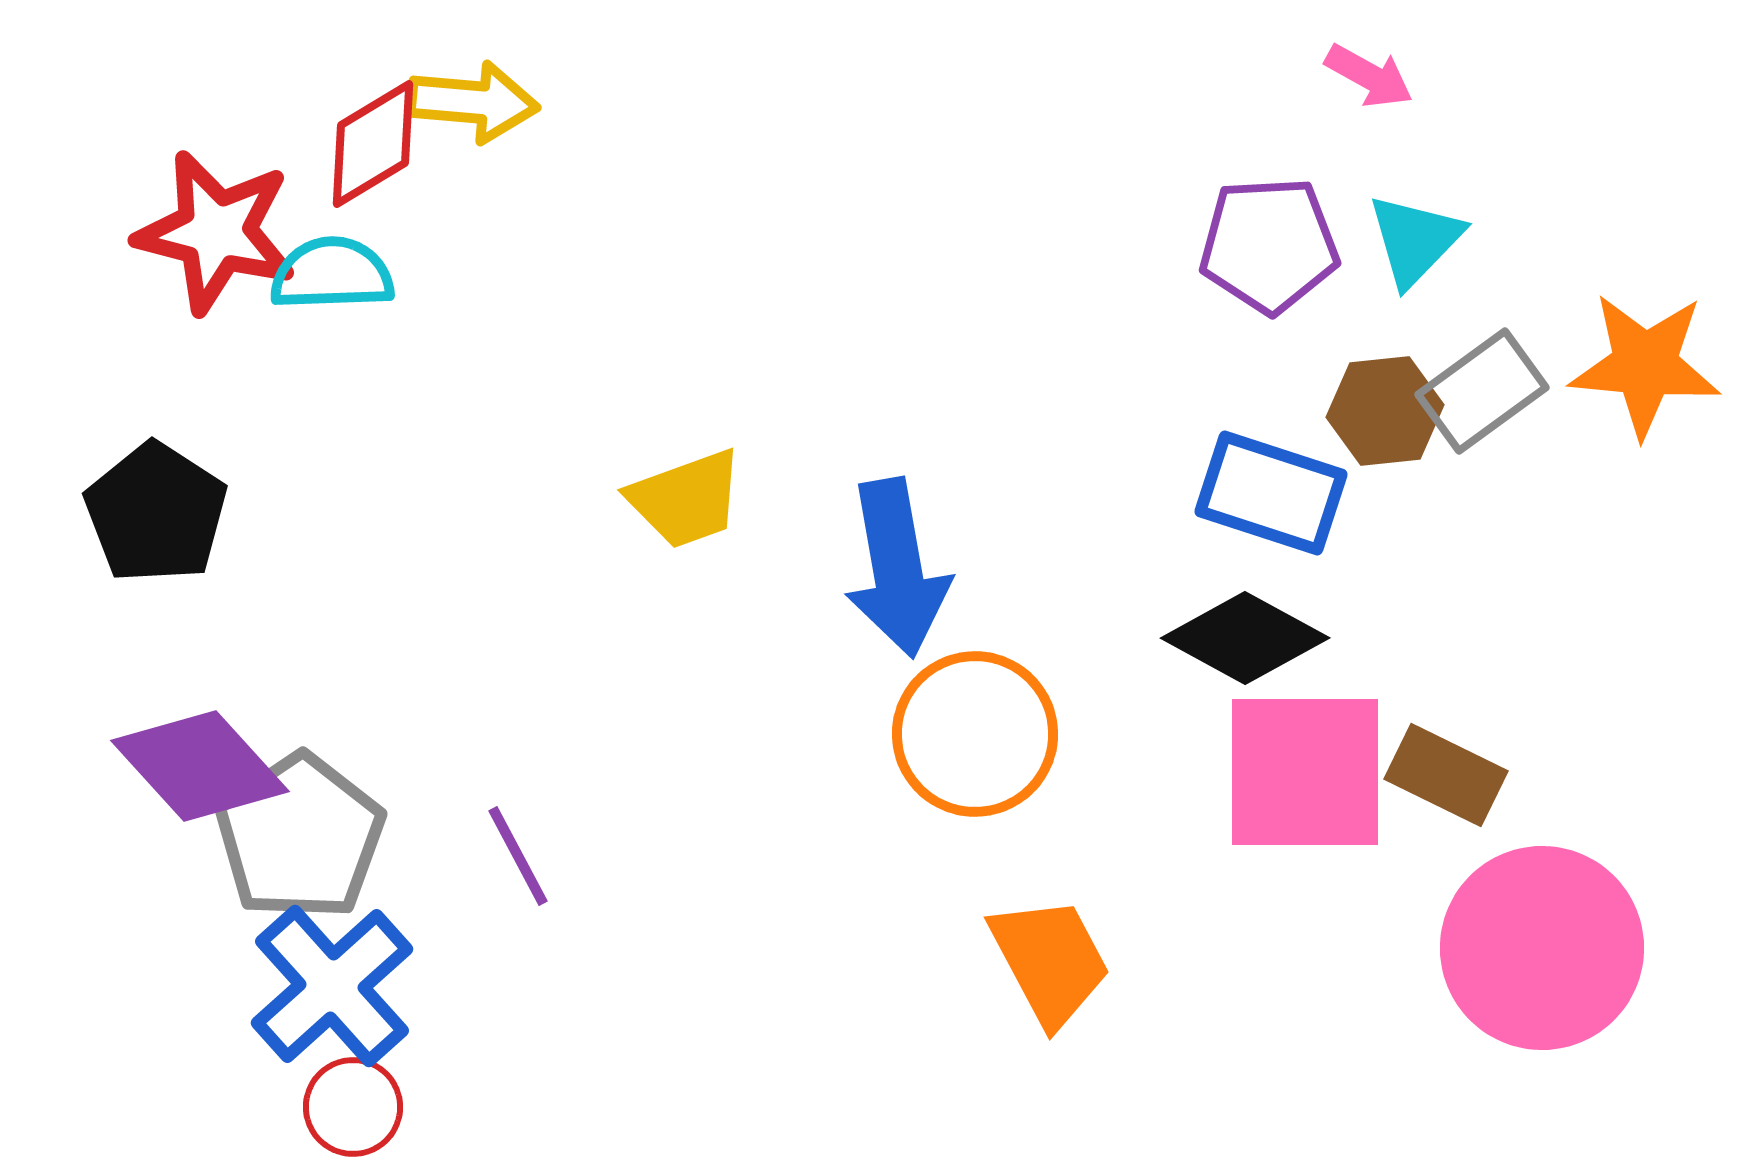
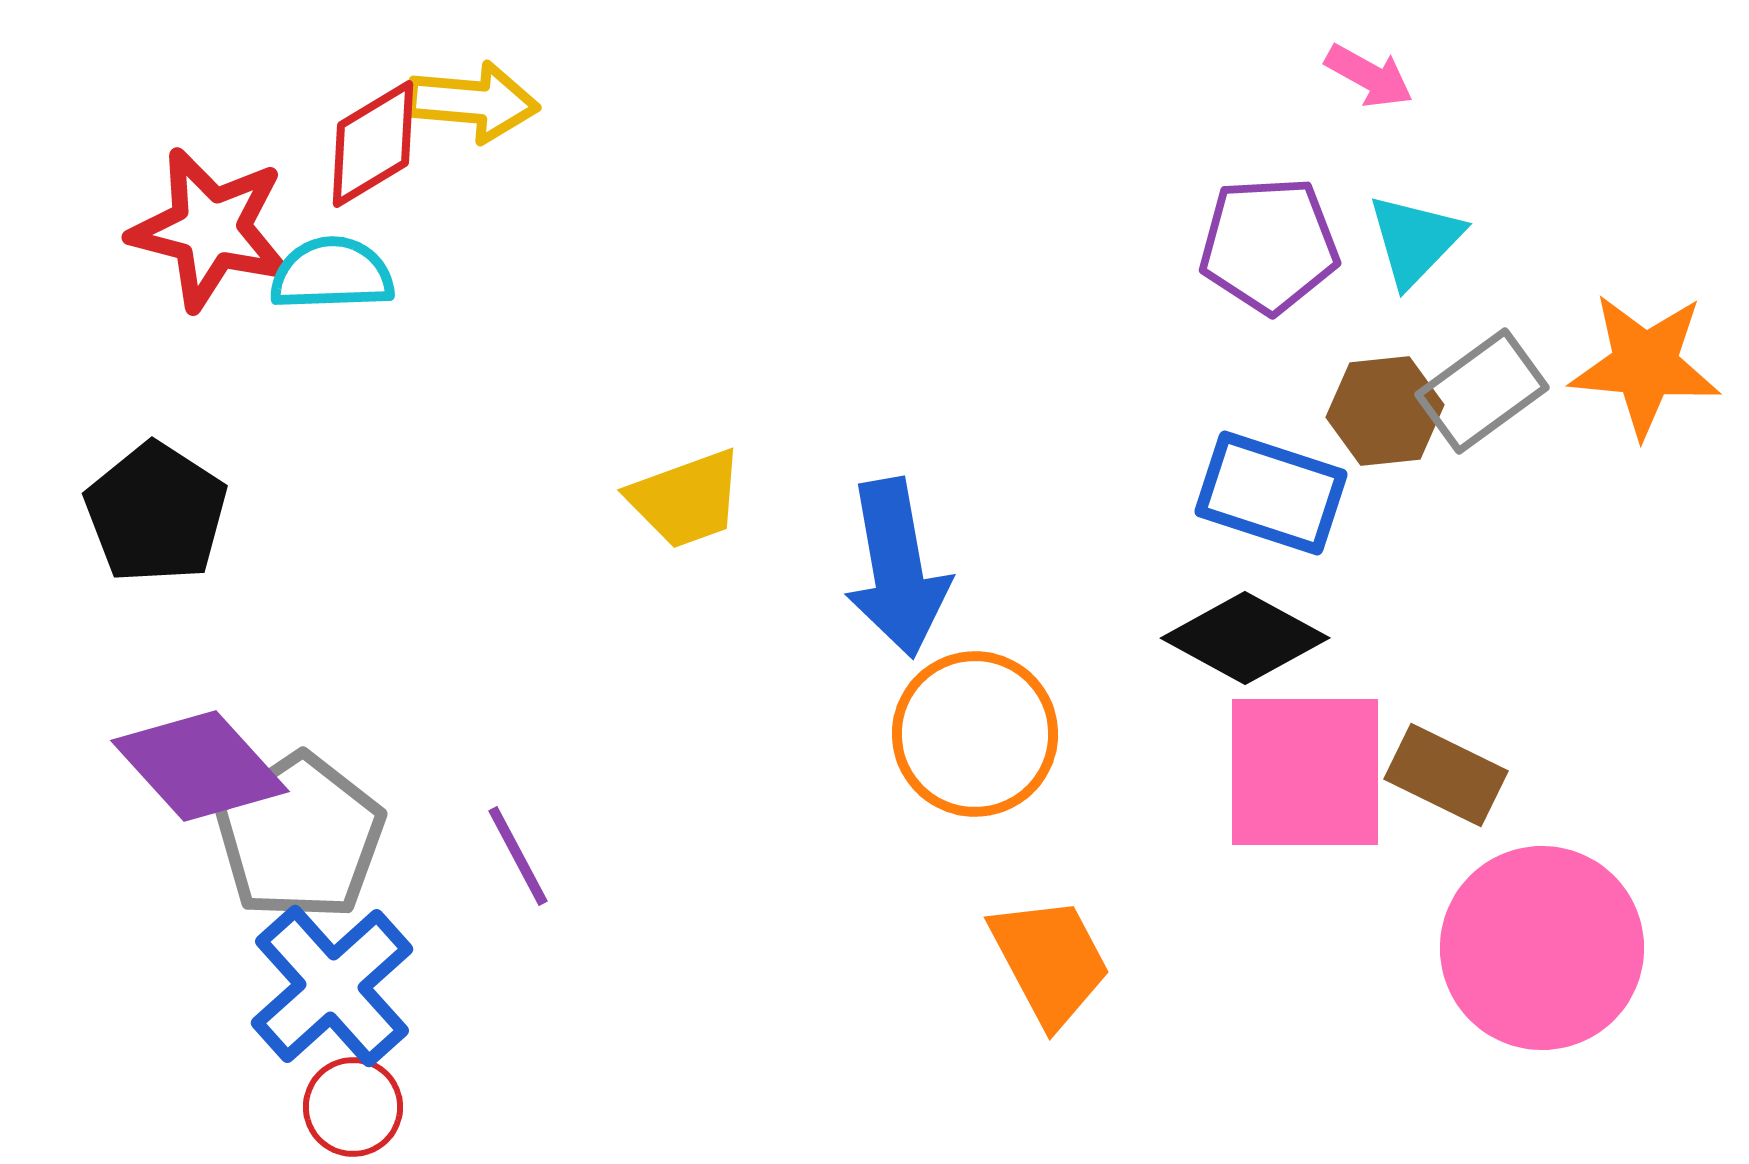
red star: moved 6 px left, 3 px up
